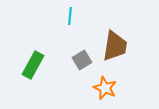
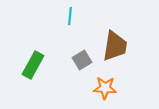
orange star: rotated 20 degrees counterclockwise
